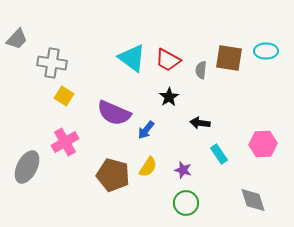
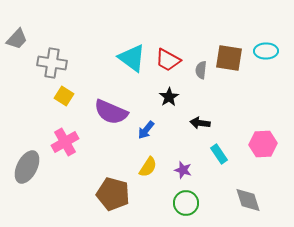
purple semicircle: moved 3 px left, 1 px up
brown pentagon: moved 19 px down
gray diamond: moved 5 px left
